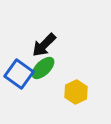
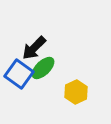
black arrow: moved 10 px left, 3 px down
